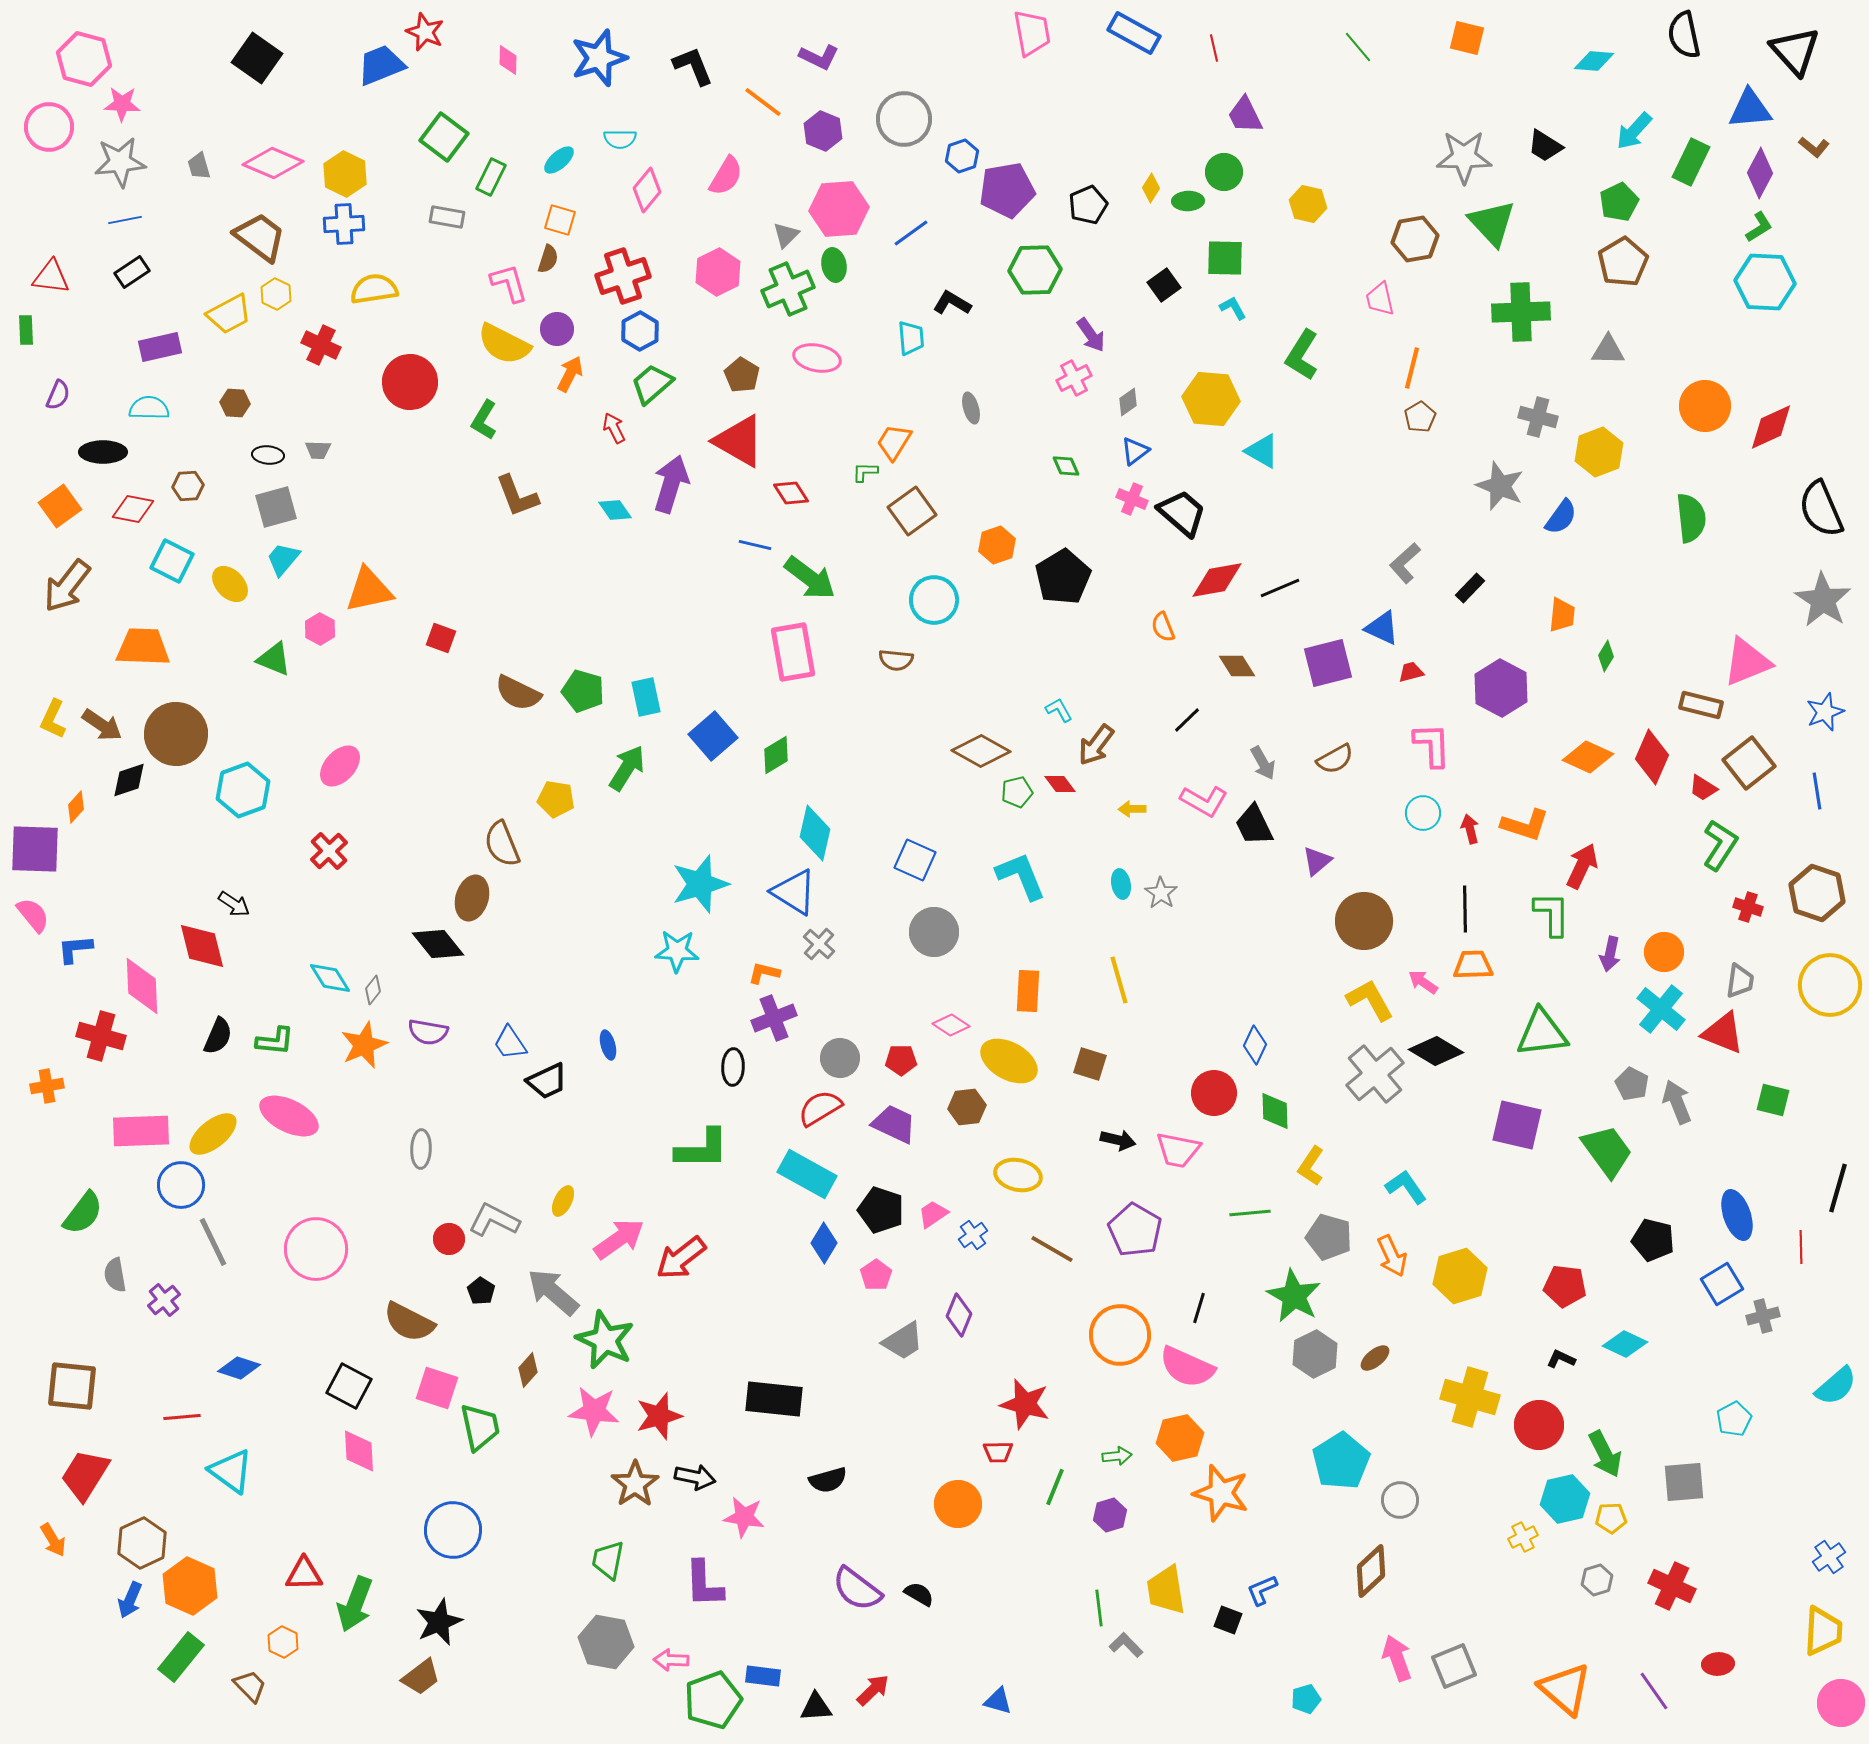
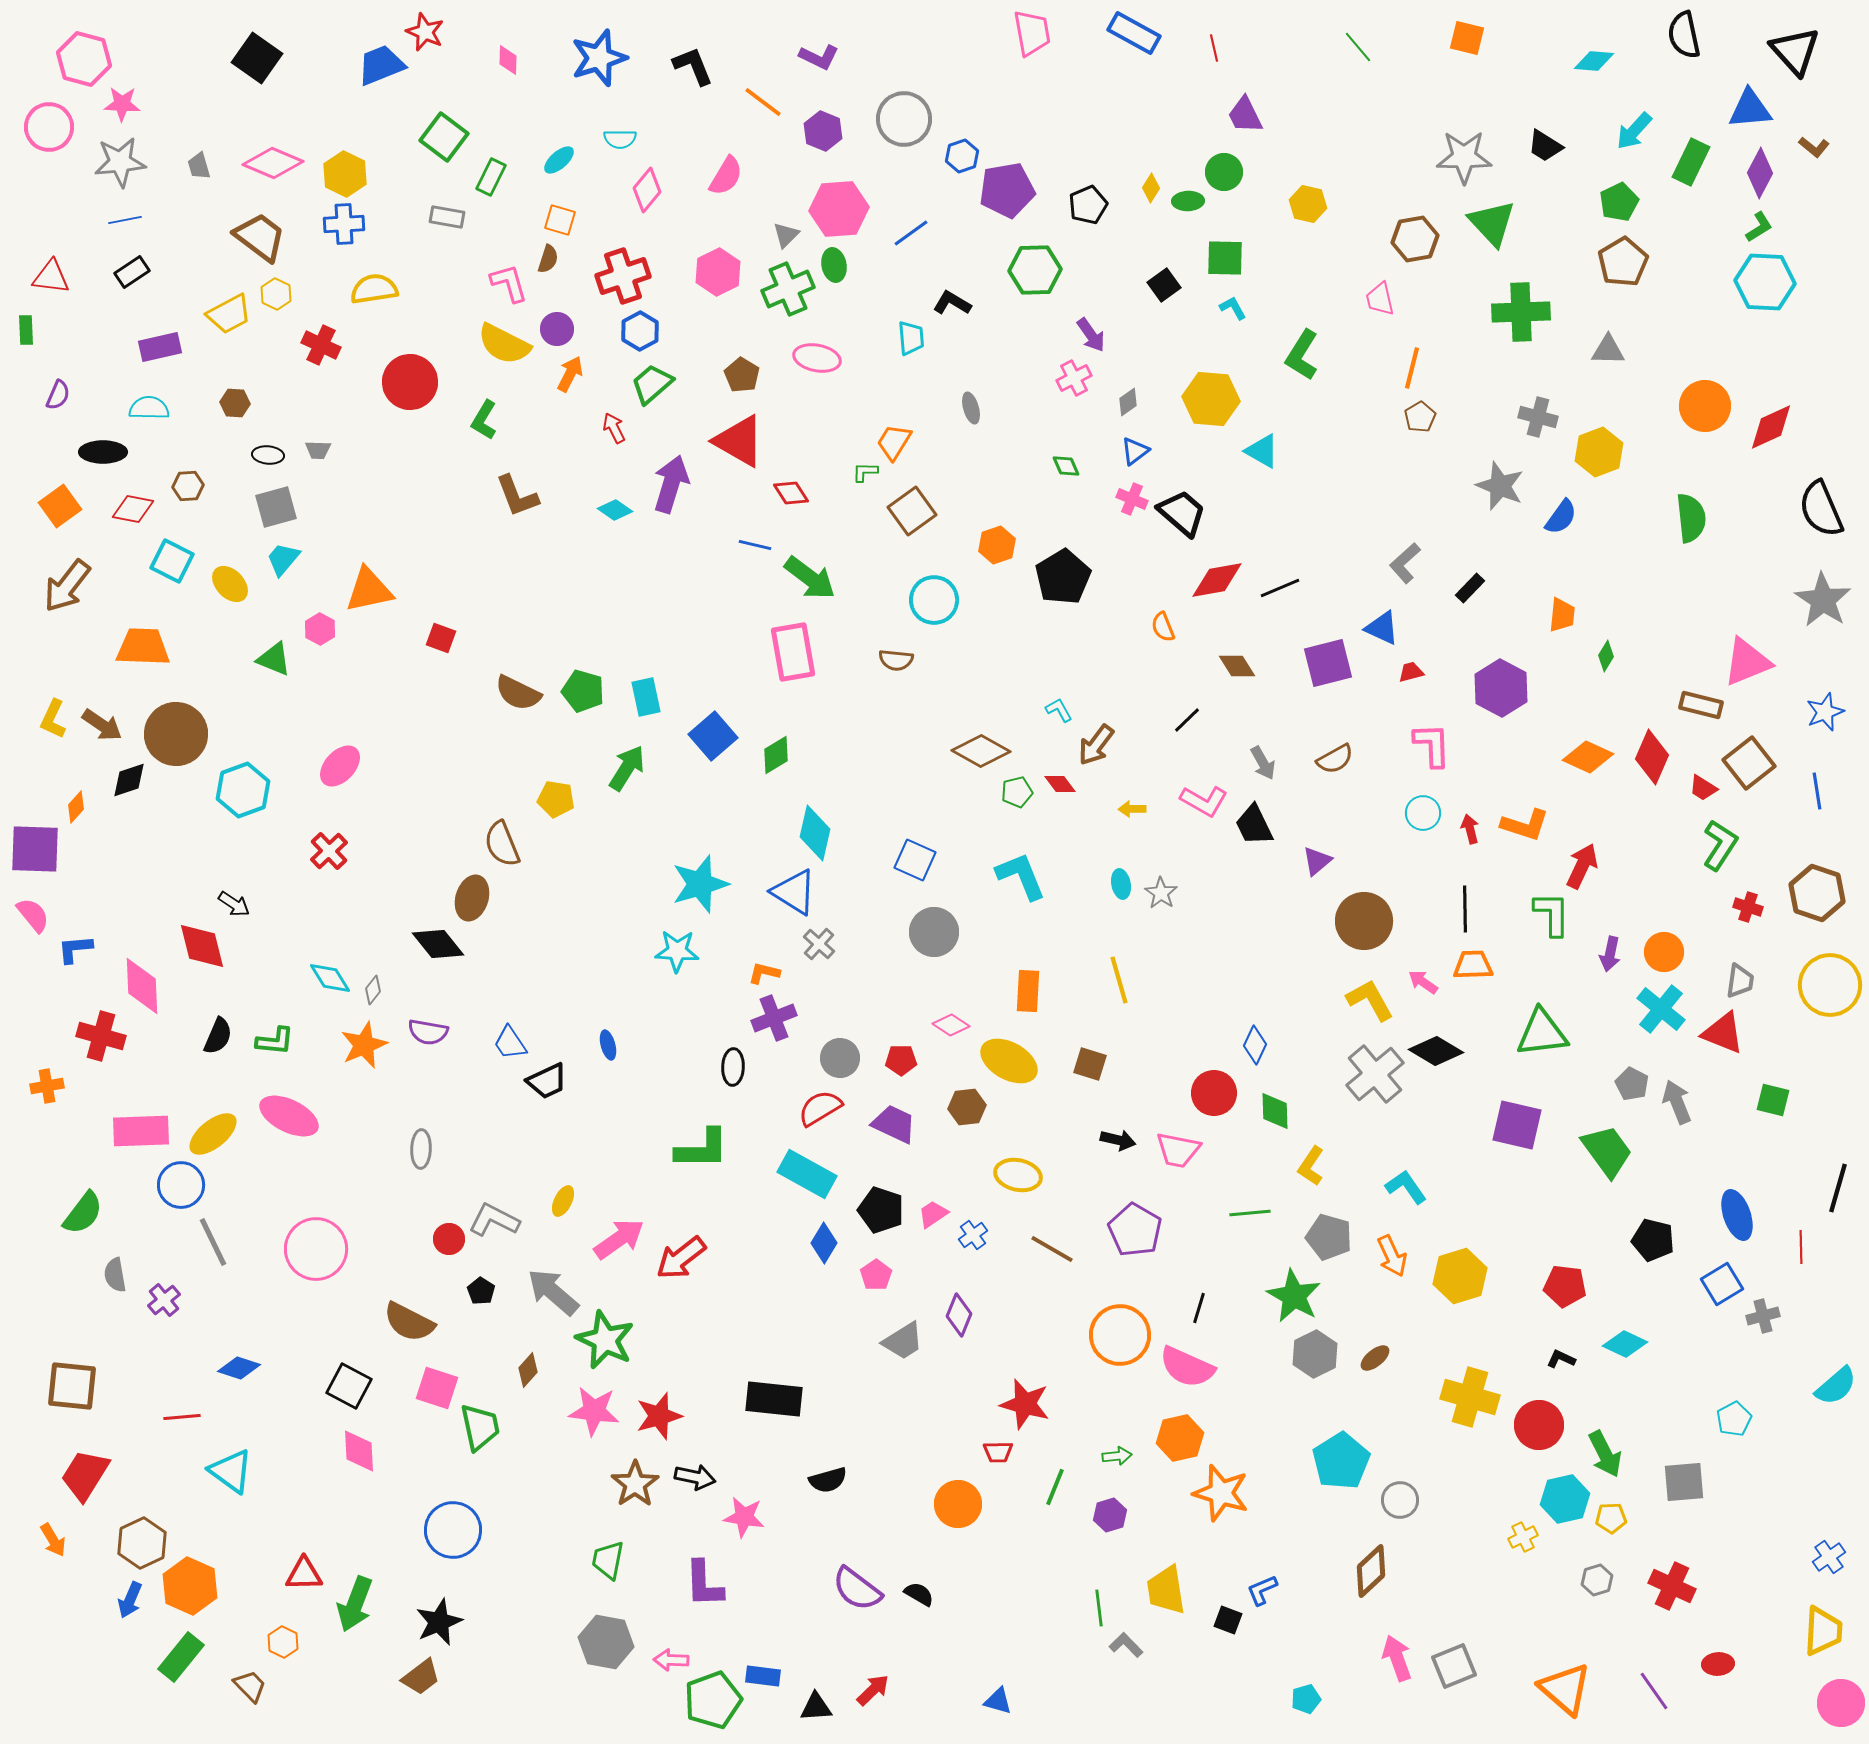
cyan diamond at (615, 510): rotated 20 degrees counterclockwise
